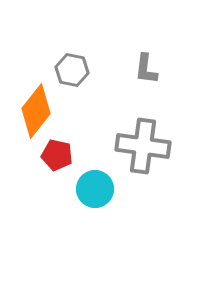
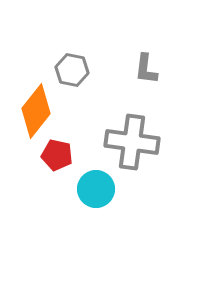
gray cross: moved 11 px left, 4 px up
cyan circle: moved 1 px right
